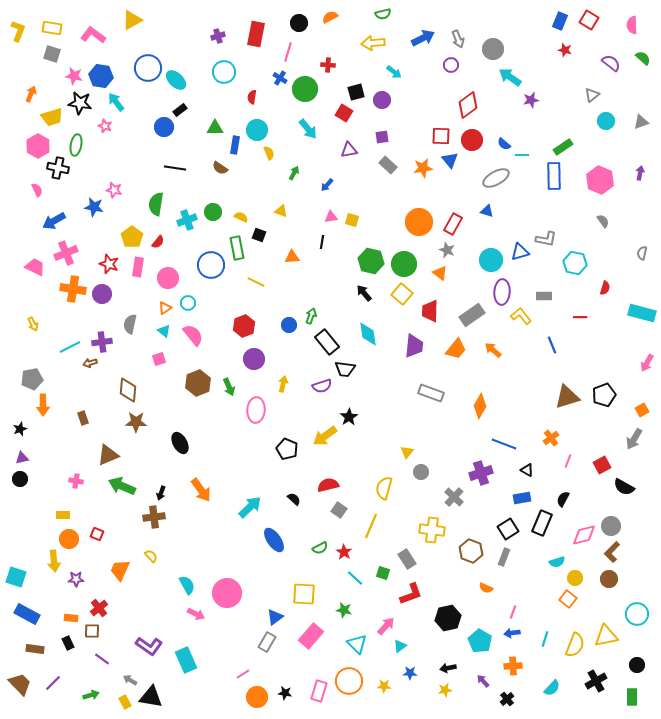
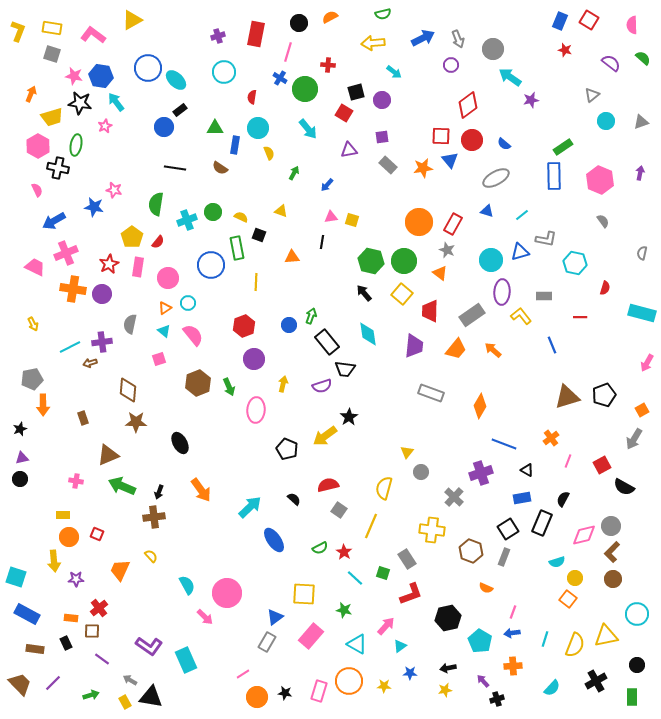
pink star at (105, 126): rotated 24 degrees clockwise
cyan circle at (257, 130): moved 1 px right, 2 px up
cyan line at (522, 155): moved 60 px down; rotated 40 degrees counterclockwise
red star at (109, 264): rotated 24 degrees clockwise
green circle at (404, 264): moved 3 px up
yellow line at (256, 282): rotated 66 degrees clockwise
black arrow at (161, 493): moved 2 px left, 1 px up
orange circle at (69, 539): moved 2 px up
brown circle at (609, 579): moved 4 px right
pink arrow at (196, 614): moved 9 px right, 3 px down; rotated 18 degrees clockwise
black rectangle at (68, 643): moved 2 px left
cyan triangle at (357, 644): rotated 15 degrees counterclockwise
black cross at (507, 699): moved 10 px left; rotated 24 degrees clockwise
